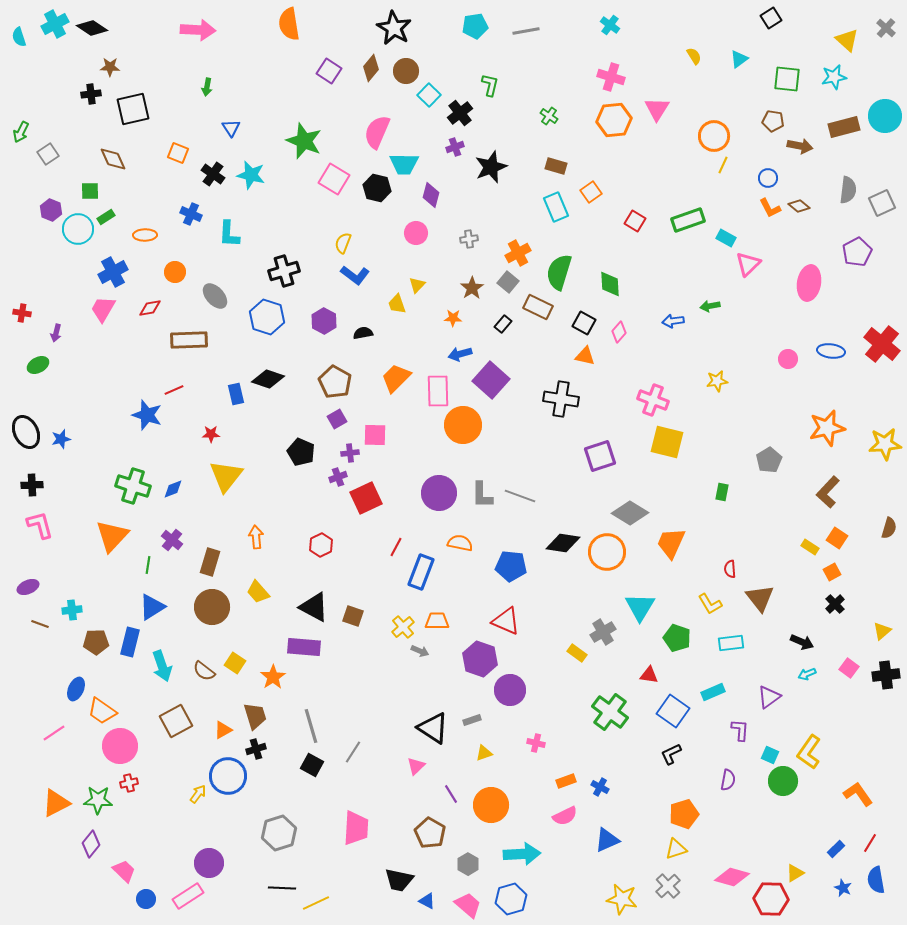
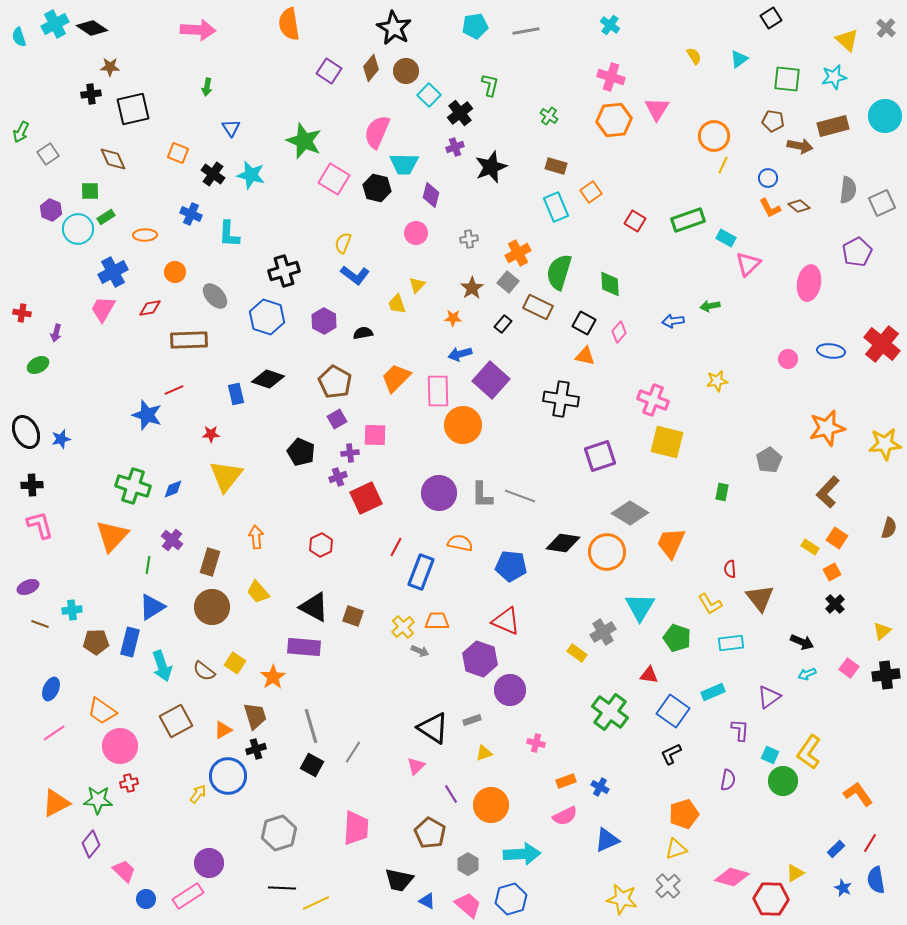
brown rectangle at (844, 127): moved 11 px left, 1 px up
blue ellipse at (76, 689): moved 25 px left
